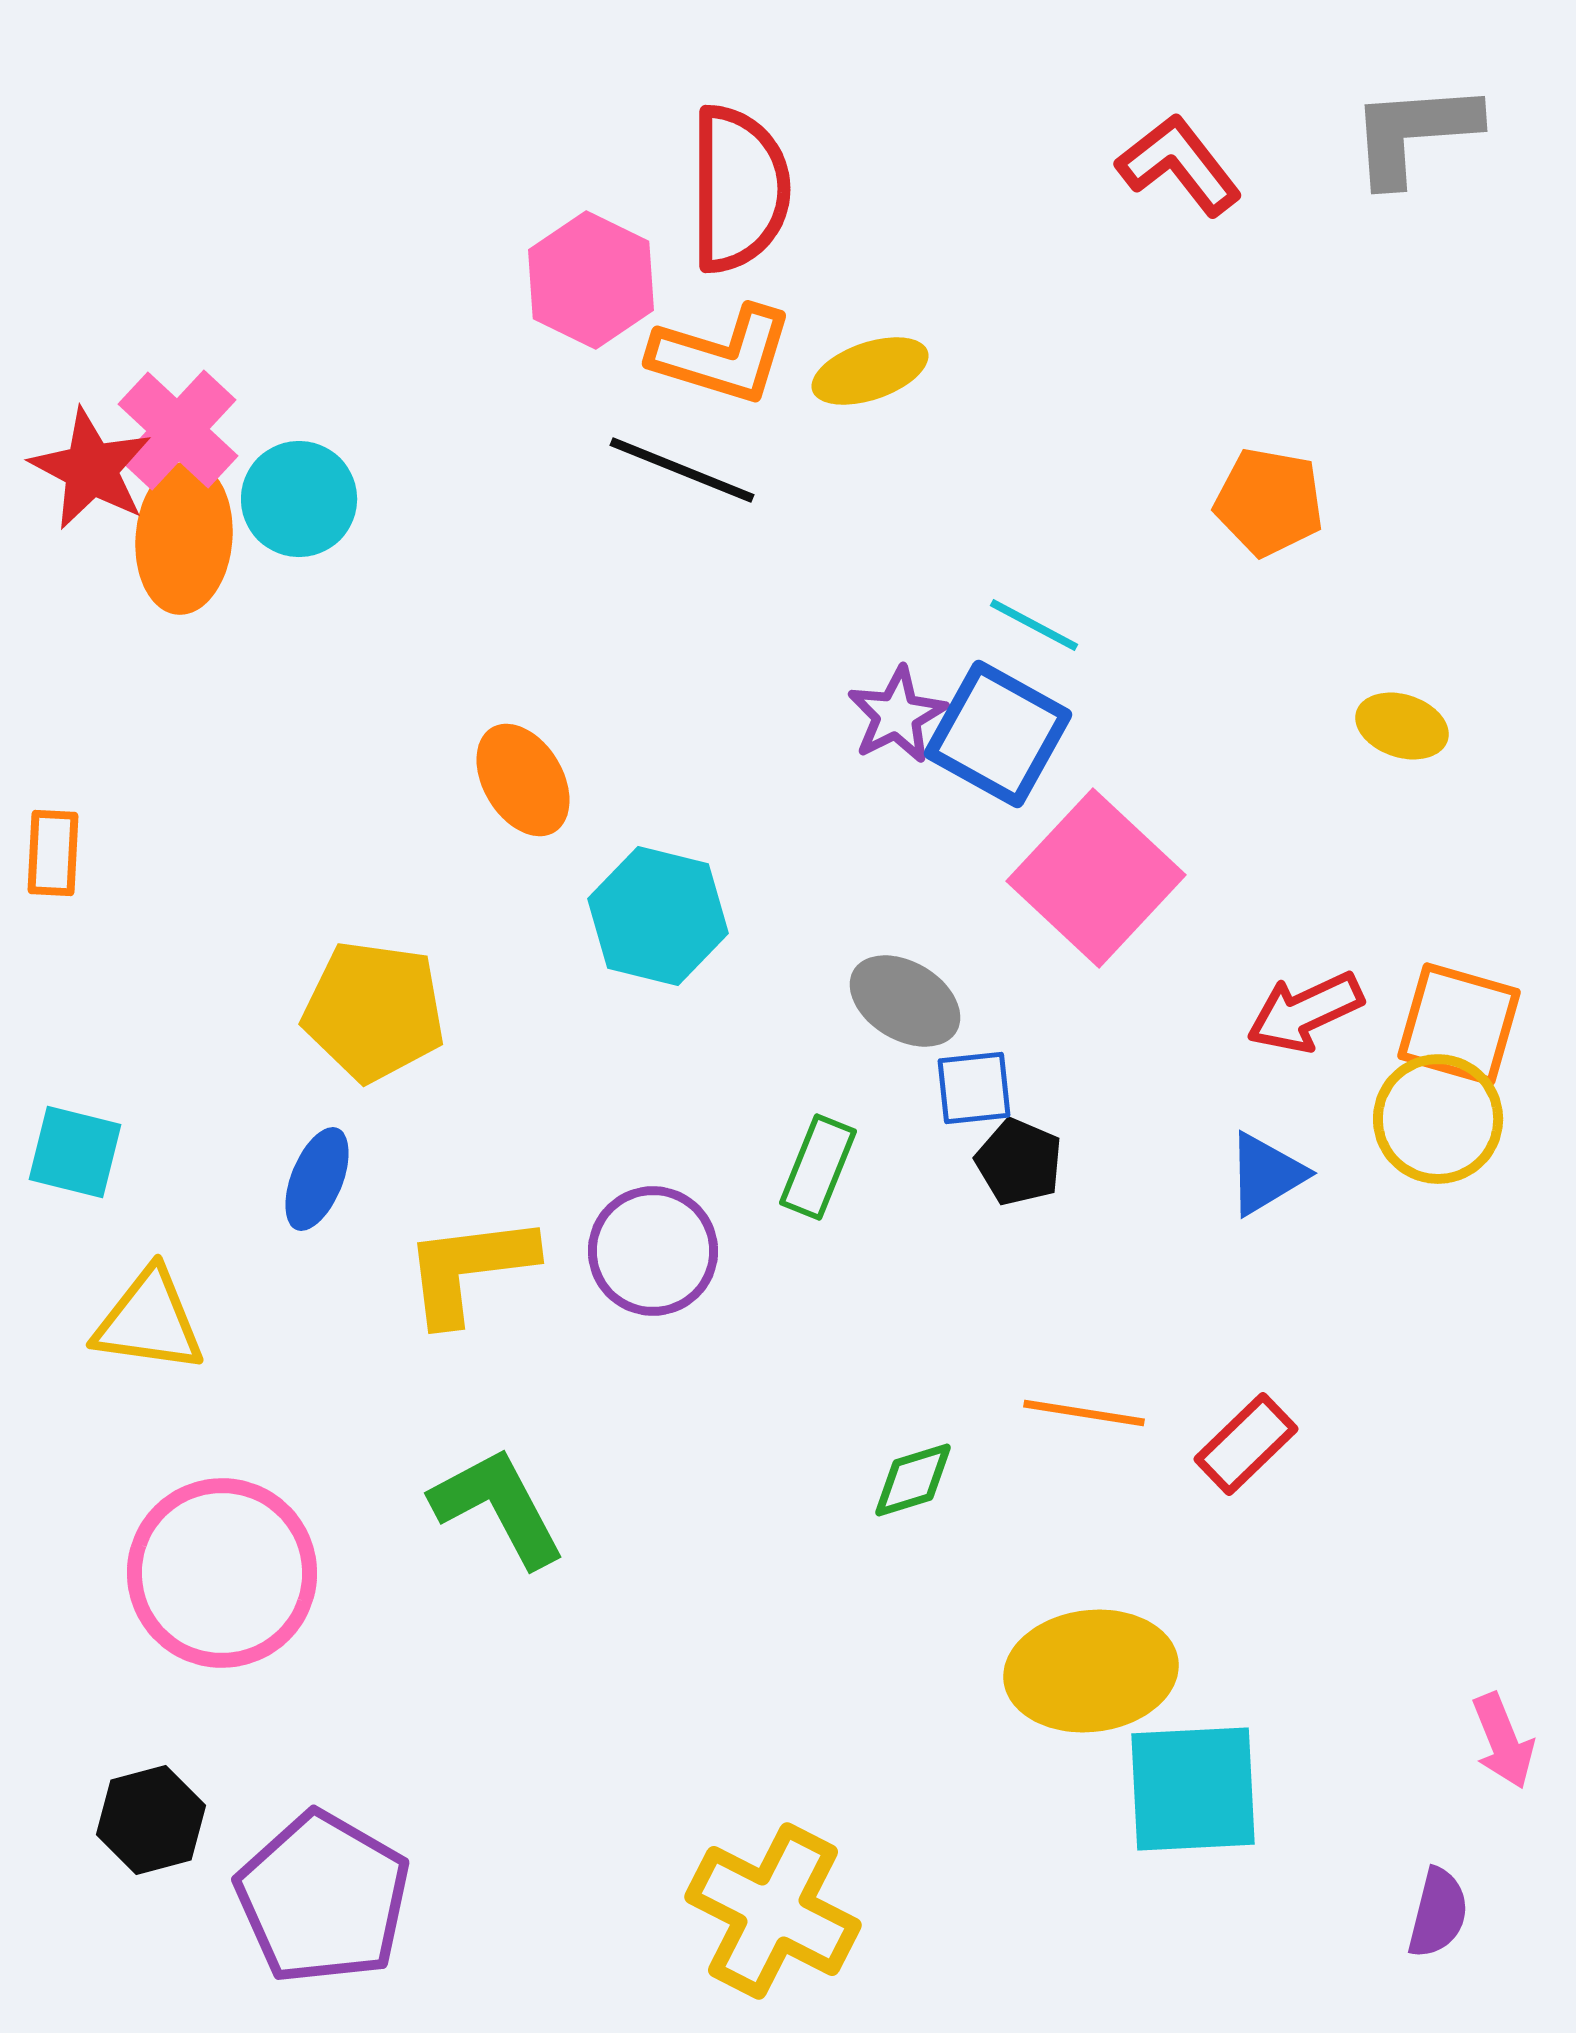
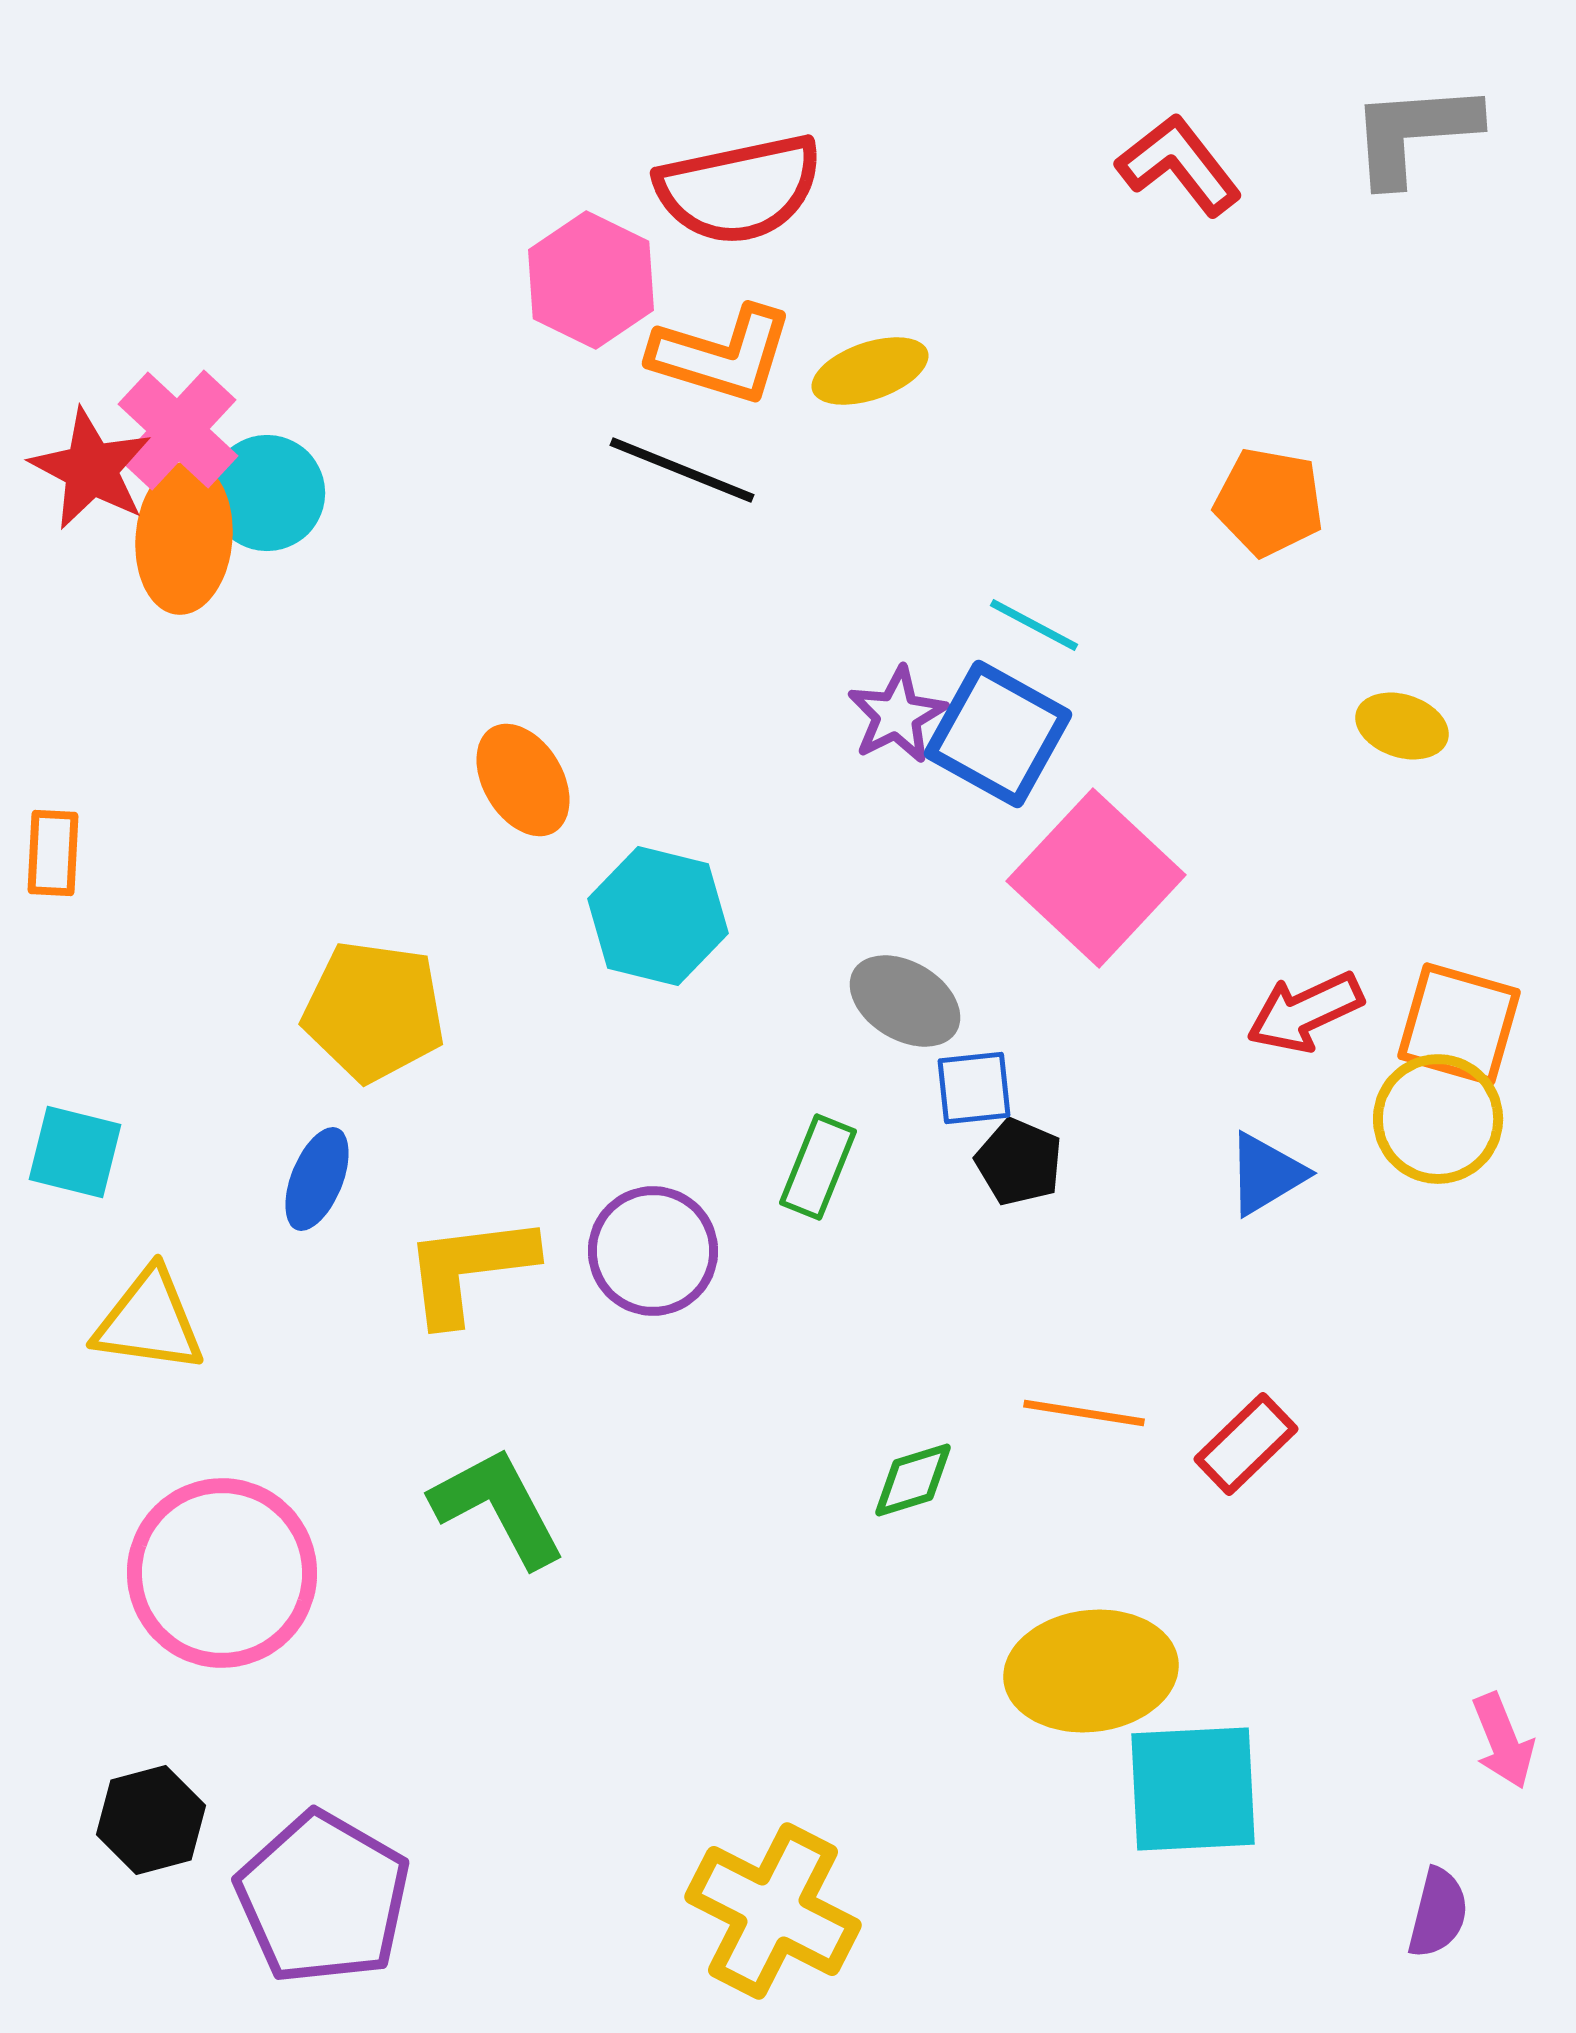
red semicircle at (739, 189): rotated 78 degrees clockwise
cyan circle at (299, 499): moved 32 px left, 6 px up
